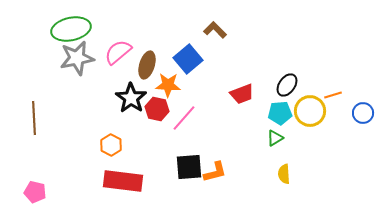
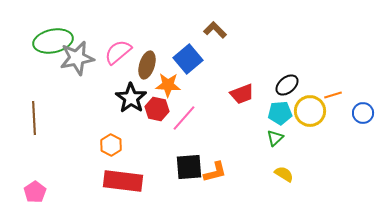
green ellipse: moved 18 px left, 12 px down
black ellipse: rotated 15 degrees clockwise
green triangle: rotated 12 degrees counterclockwise
yellow semicircle: rotated 126 degrees clockwise
pink pentagon: rotated 25 degrees clockwise
